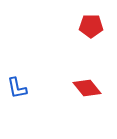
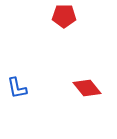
red pentagon: moved 27 px left, 10 px up
